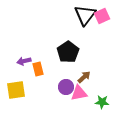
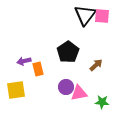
pink square: rotated 28 degrees clockwise
brown arrow: moved 12 px right, 12 px up
